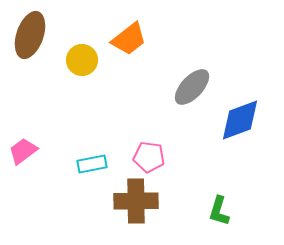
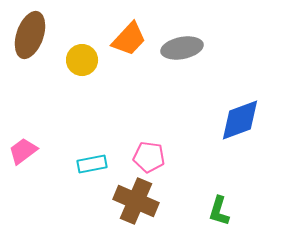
orange trapezoid: rotated 9 degrees counterclockwise
gray ellipse: moved 10 px left, 39 px up; rotated 36 degrees clockwise
brown cross: rotated 24 degrees clockwise
